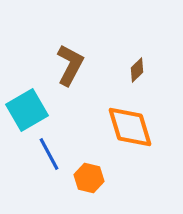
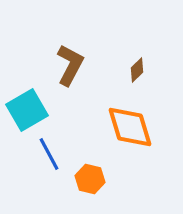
orange hexagon: moved 1 px right, 1 px down
